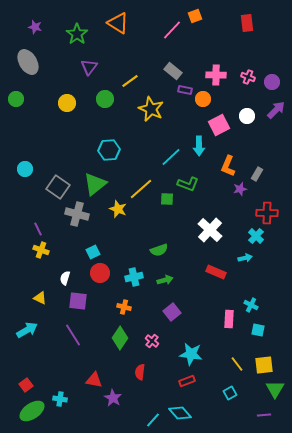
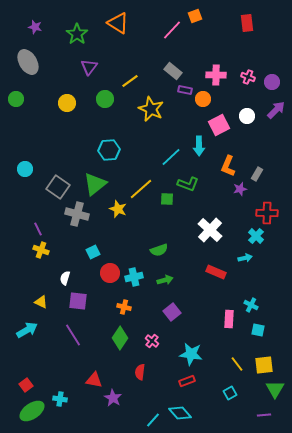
red circle at (100, 273): moved 10 px right
yellow triangle at (40, 298): moved 1 px right, 4 px down
